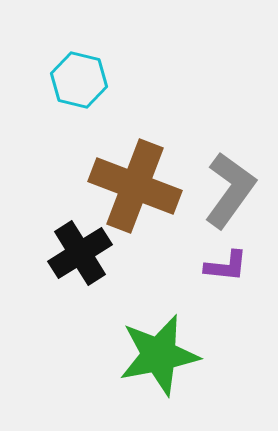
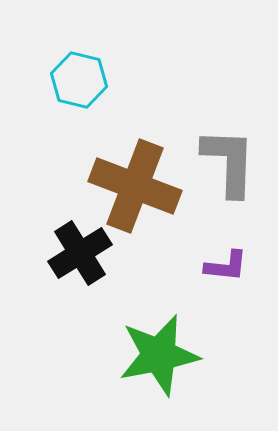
gray L-shape: moved 1 px left, 28 px up; rotated 34 degrees counterclockwise
